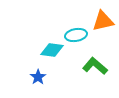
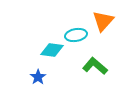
orange triangle: rotated 35 degrees counterclockwise
